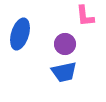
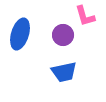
pink L-shape: rotated 10 degrees counterclockwise
purple circle: moved 2 px left, 9 px up
